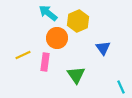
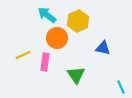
cyan arrow: moved 1 px left, 2 px down
blue triangle: rotated 42 degrees counterclockwise
